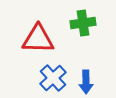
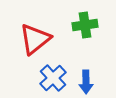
green cross: moved 2 px right, 2 px down
red triangle: moved 3 px left; rotated 40 degrees counterclockwise
